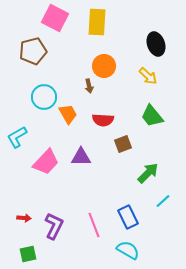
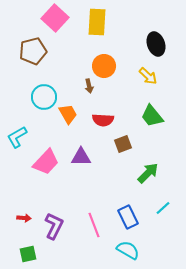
pink square: rotated 16 degrees clockwise
cyan line: moved 7 px down
